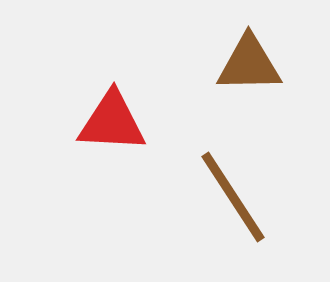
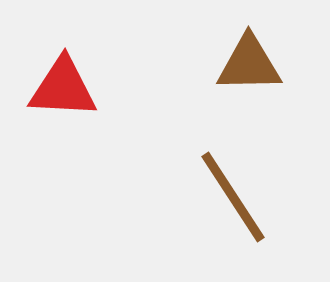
red triangle: moved 49 px left, 34 px up
